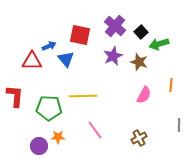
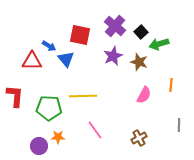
blue arrow: rotated 56 degrees clockwise
